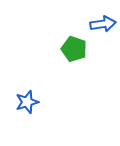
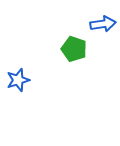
blue star: moved 9 px left, 22 px up
